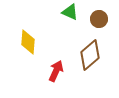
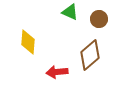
red arrow: moved 1 px right, 1 px down; rotated 120 degrees counterclockwise
